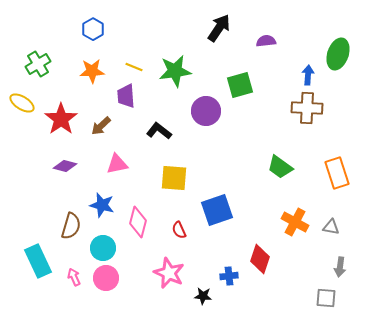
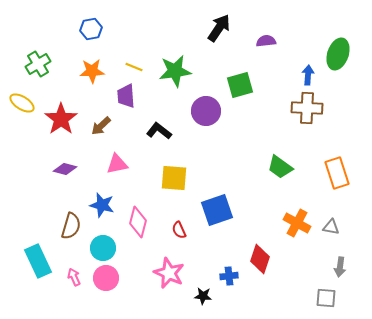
blue hexagon: moved 2 px left; rotated 20 degrees clockwise
purple diamond: moved 3 px down
orange cross: moved 2 px right, 1 px down
